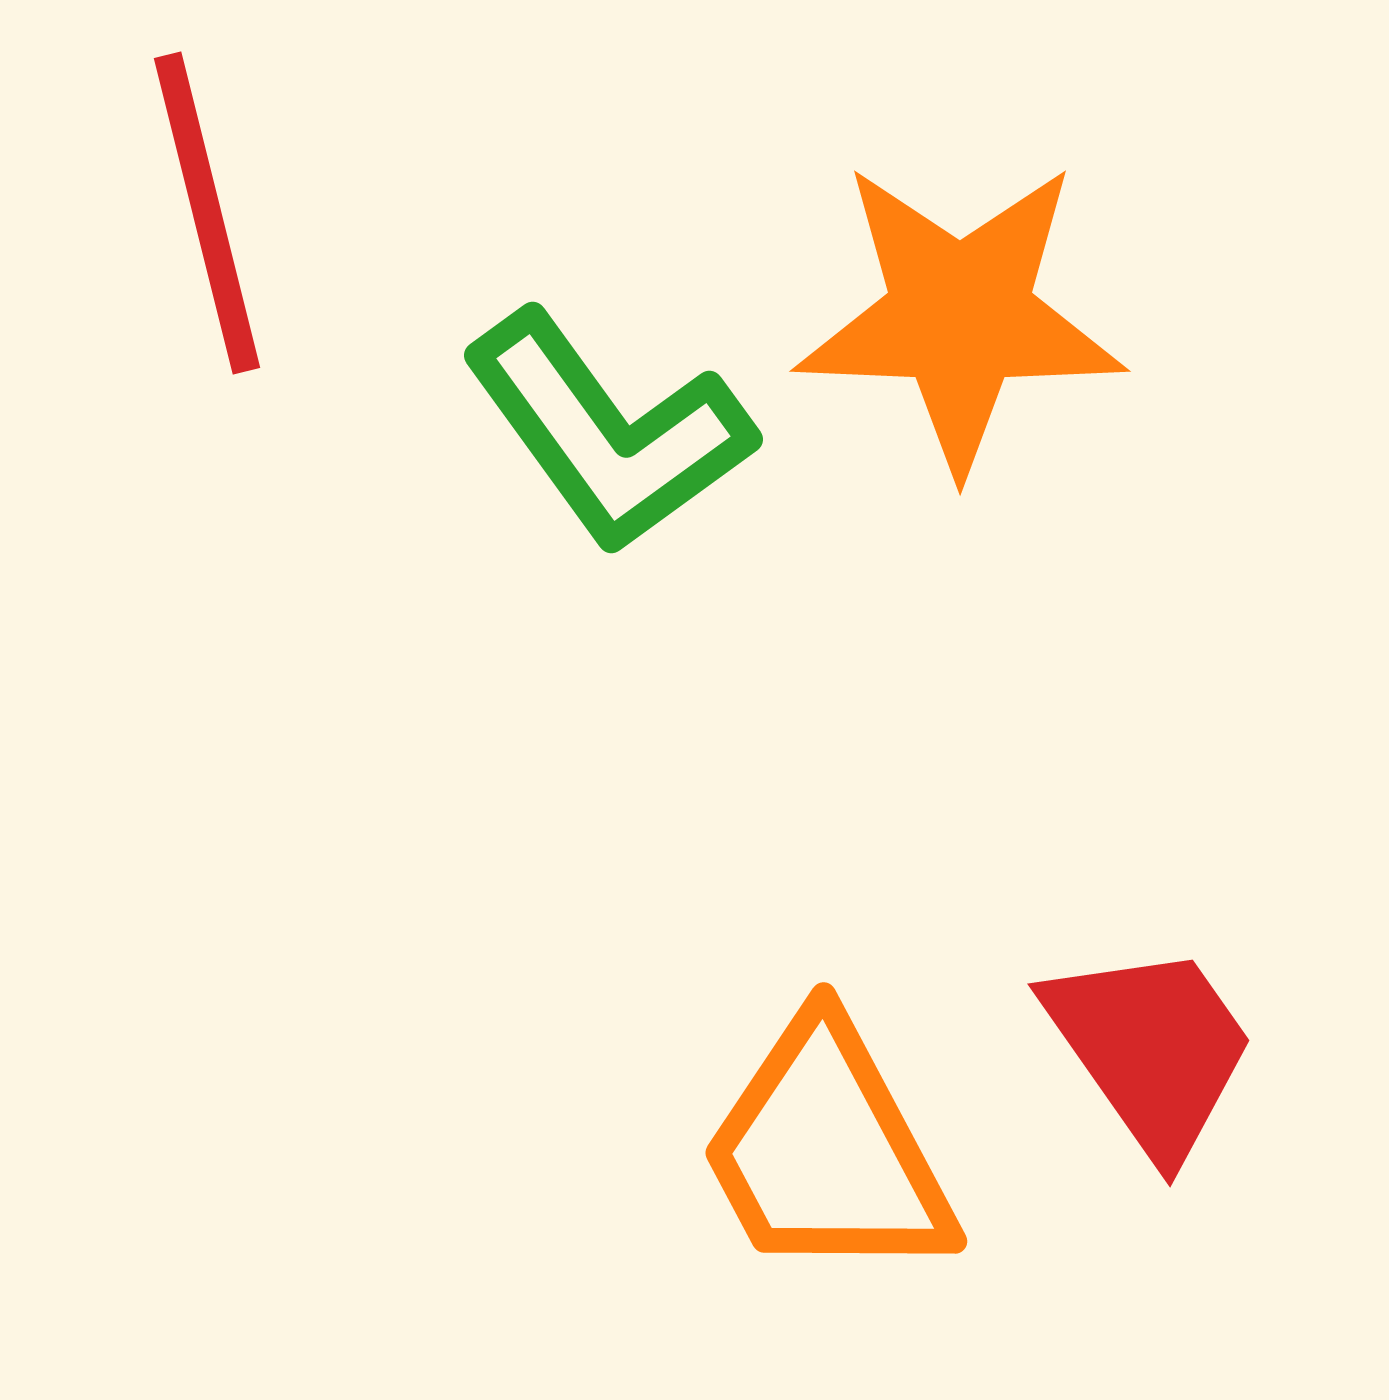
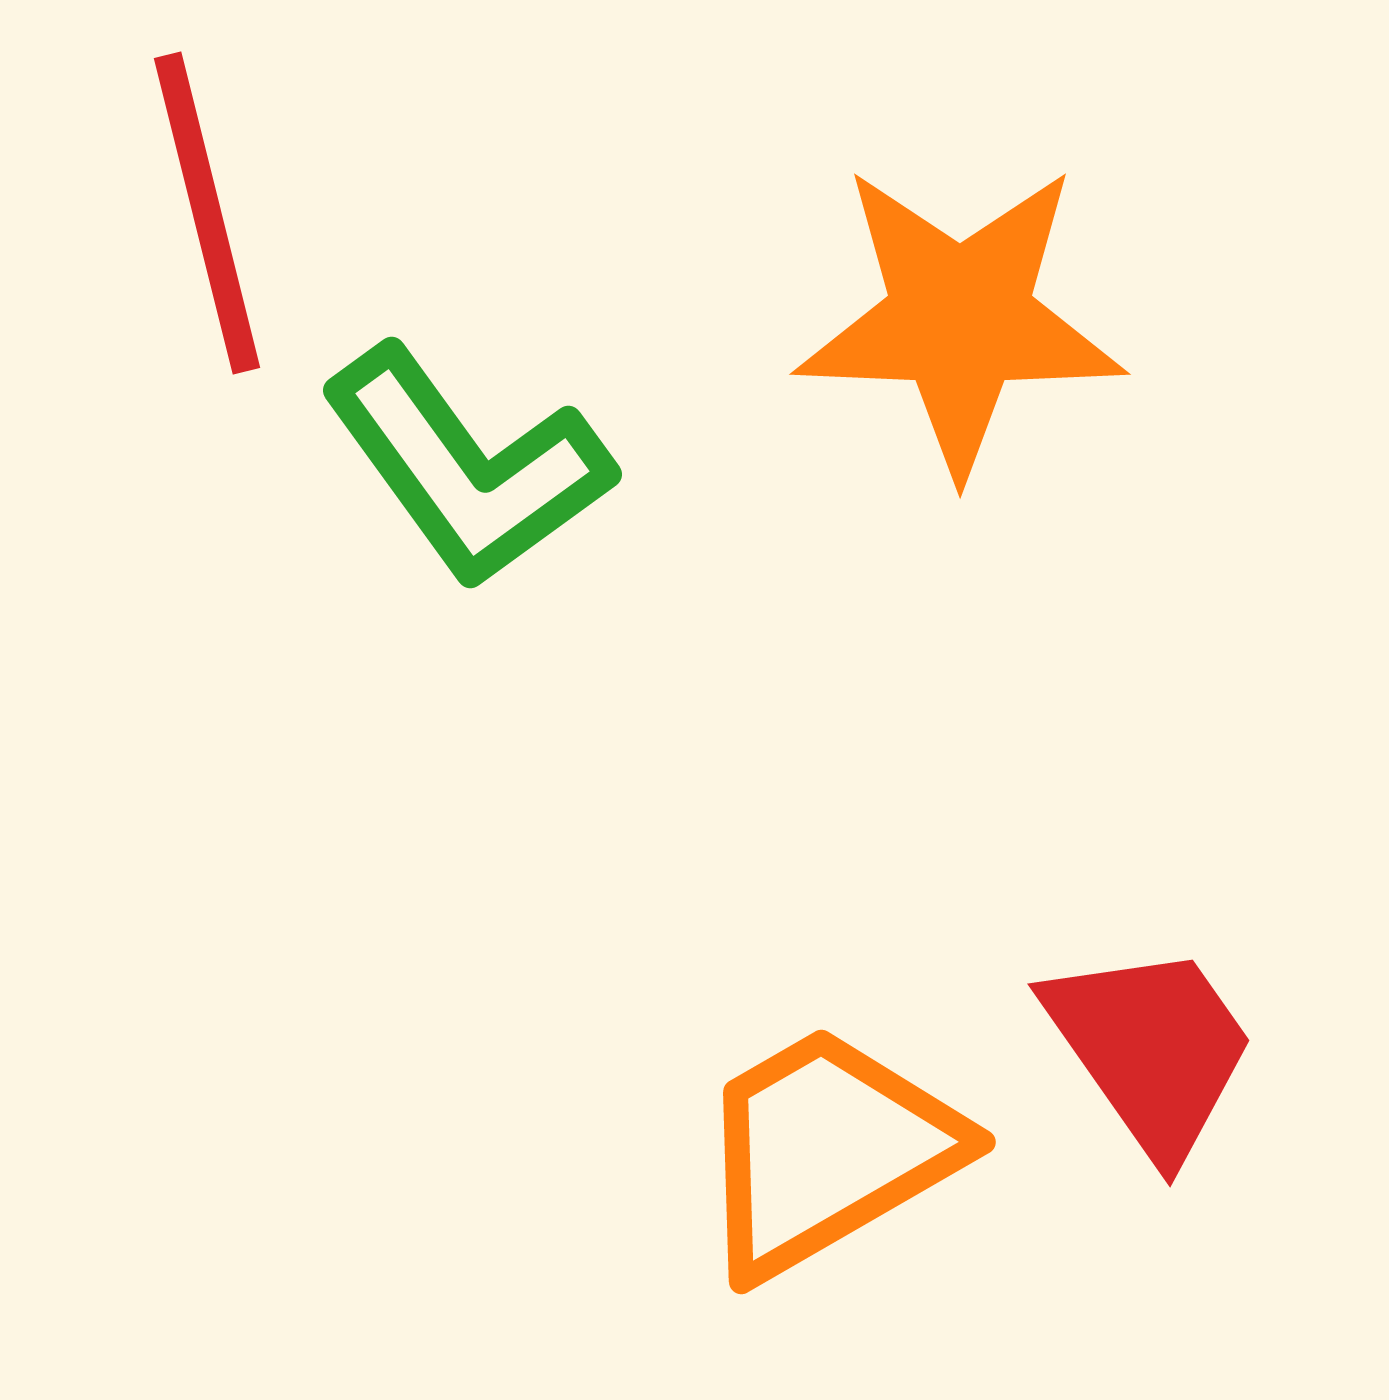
orange star: moved 3 px down
green L-shape: moved 141 px left, 35 px down
orange trapezoid: rotated 88 degrees clockwise
